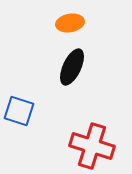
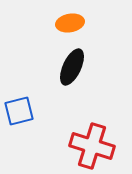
blue square: rotated 32 degrees counterclockwise
